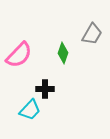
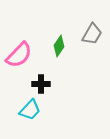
green diamond: moved 4 px left, 7 px up; rotated 15 degrees clockwise
black cross: moved 4 px left, 5 px up
